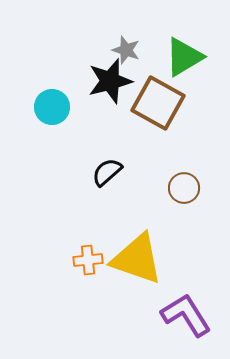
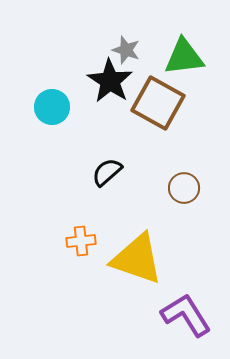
green triangle: rotated 24 degrees clockwise
black star: rotated 24 degrees counterclockwise
orange cross: moved 7 px left, 19 px up
